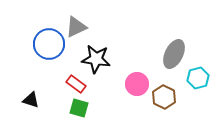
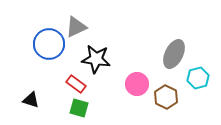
brown hexagon: moved 2 px right
